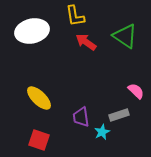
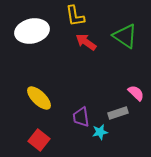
pink semicircle: moved 2 px down
gray rectangle: moved 1 px left, 2 px up
cyan star: moved 2 px left; rotated 14 degrees clockwise
red square: rotated 20 degrees clockwise
